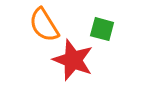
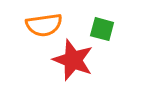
orange semicircle: rotated 66 degrees counterclockwise
